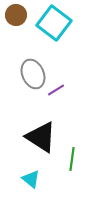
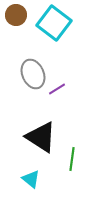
purple line: moved 1 px right, 1 px up
